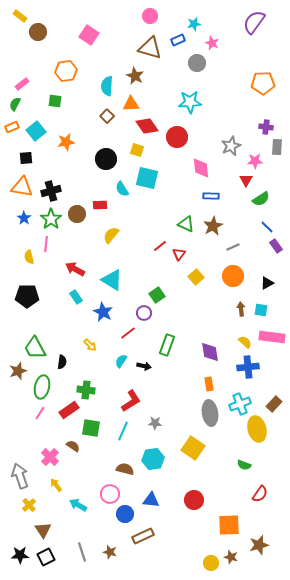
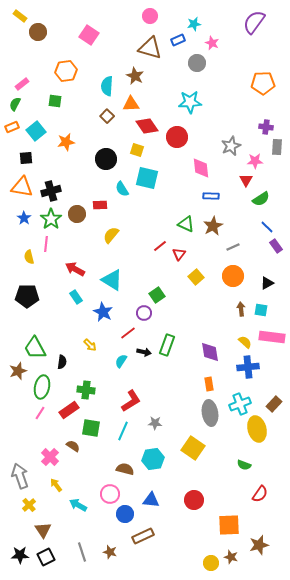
black arrow at (144, 366): moved 14 px up
